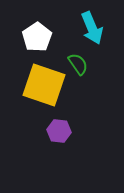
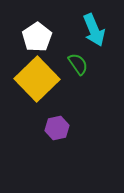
cyan arrow: moved 2 px right, 2 px down
yellow square: moved 7 px left, 6 px up; rotated 27 degrees clockwise
purple hexagon: moved 2 px left, 3 px up; rotated 20 degrees counterclockwise
